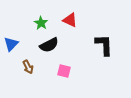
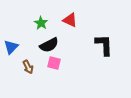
blue triangle: moved 3 px down
pink square: moved 10 px left, 8 px up
